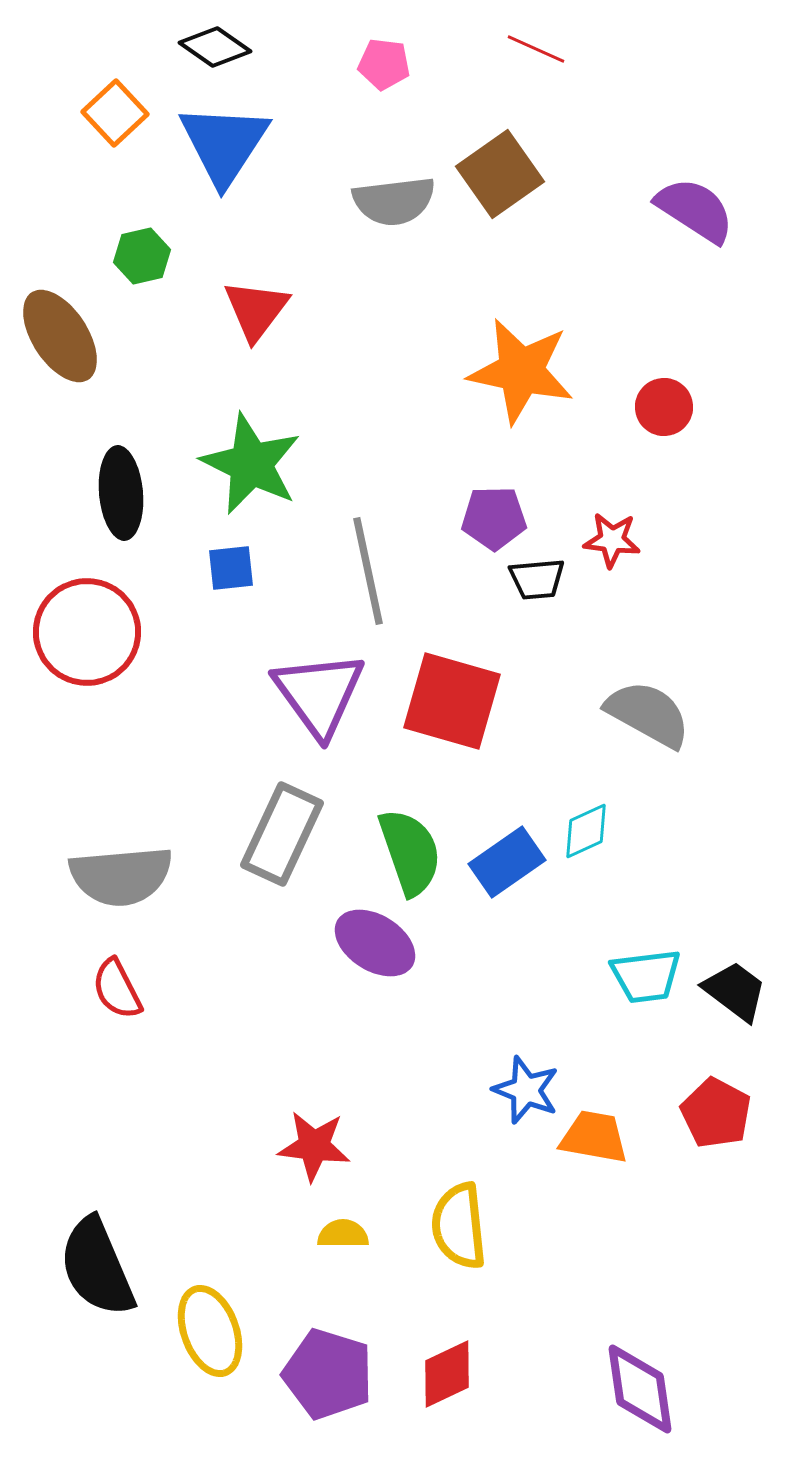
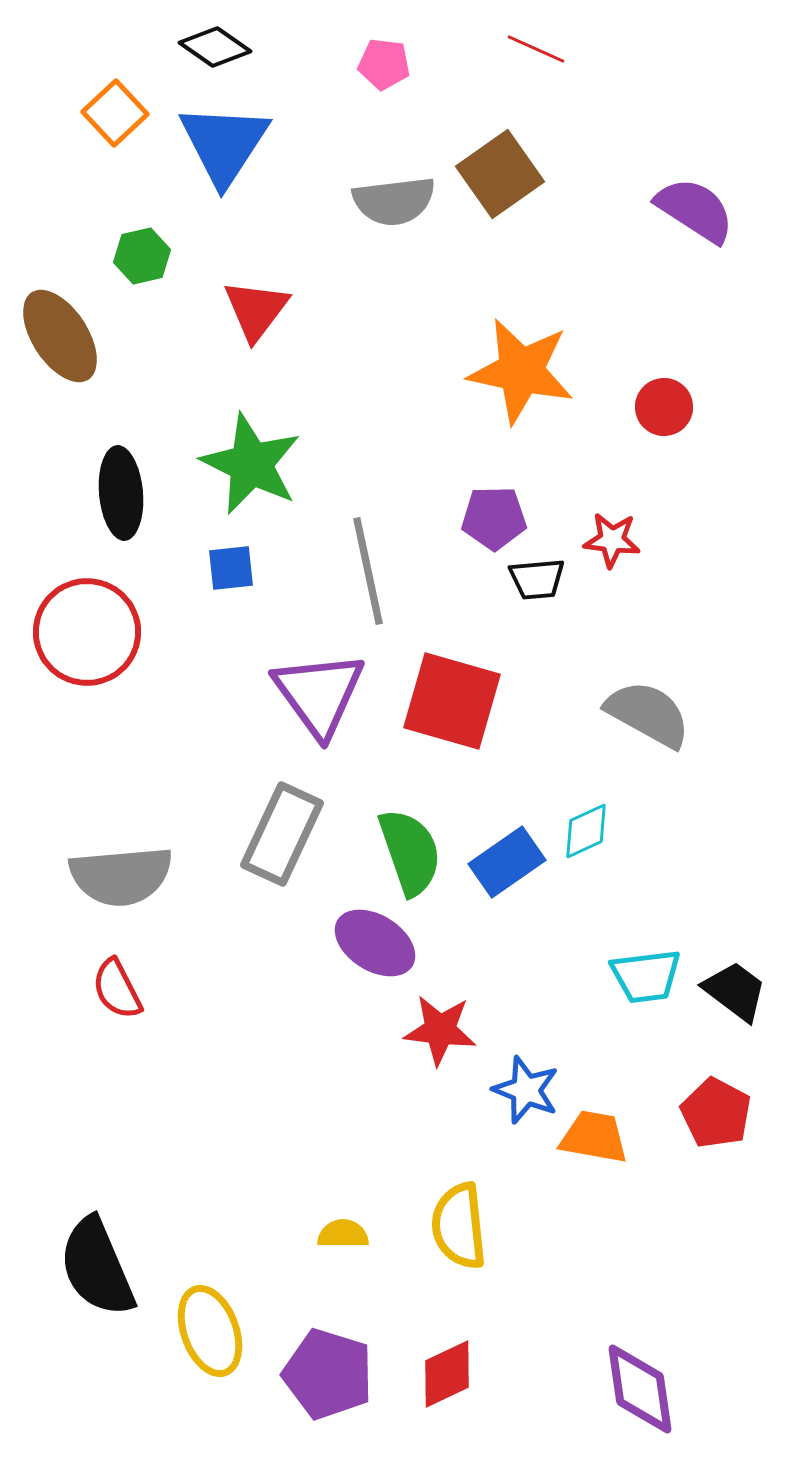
red star at (314, 1146): moved 126 px right, 116 px up
